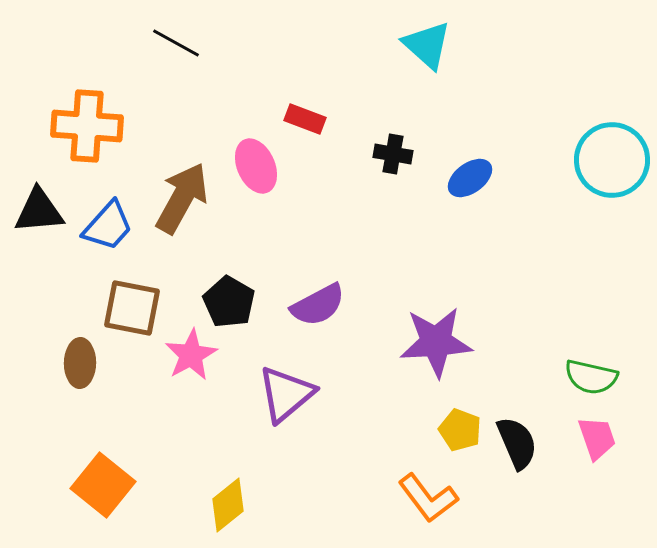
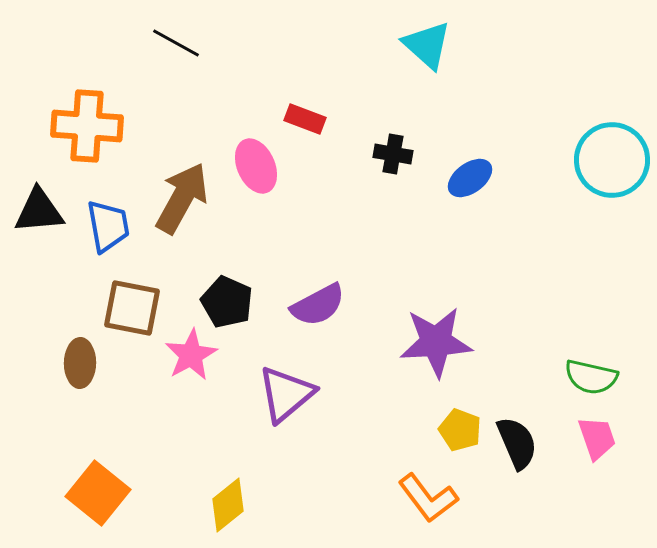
blue trapezoid: rotated 52 degrees counterclockwise
black pentagon: moved 2 px left; rotated 6 degrees counterclockwise
orange square: moved 5 px left, 8 px down
